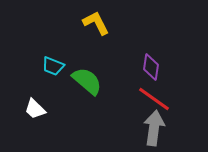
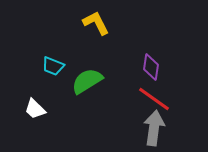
green semicircle: rotated 72 degrees counterclockwise
